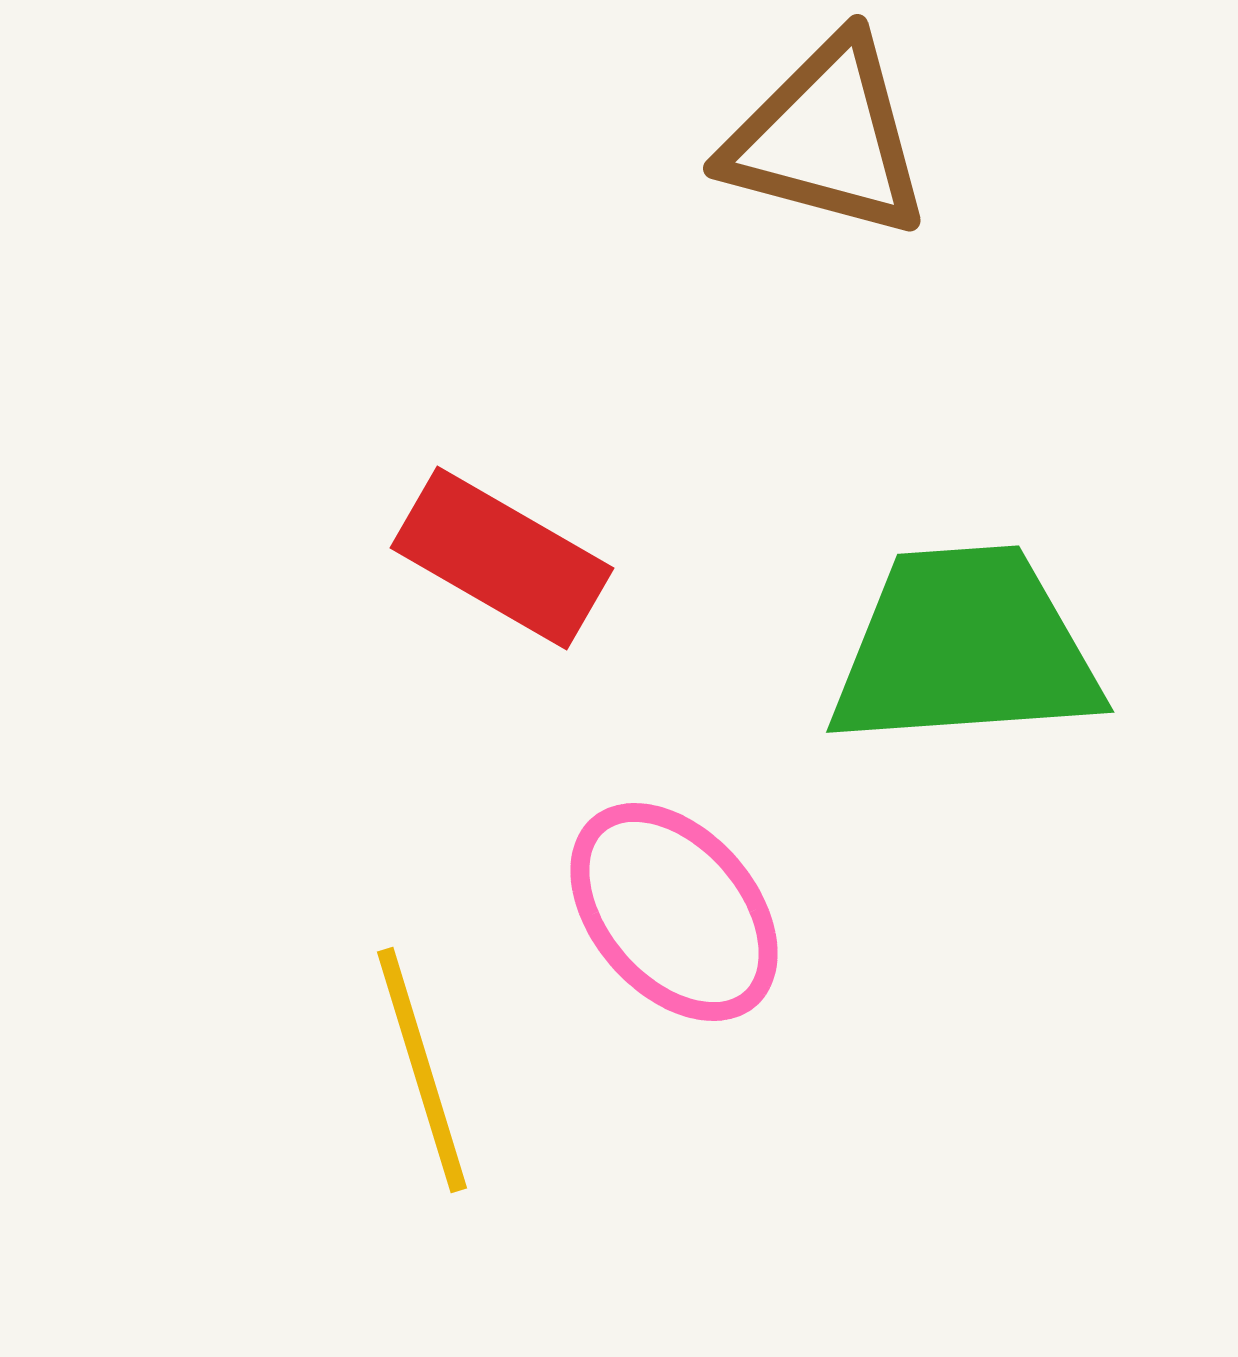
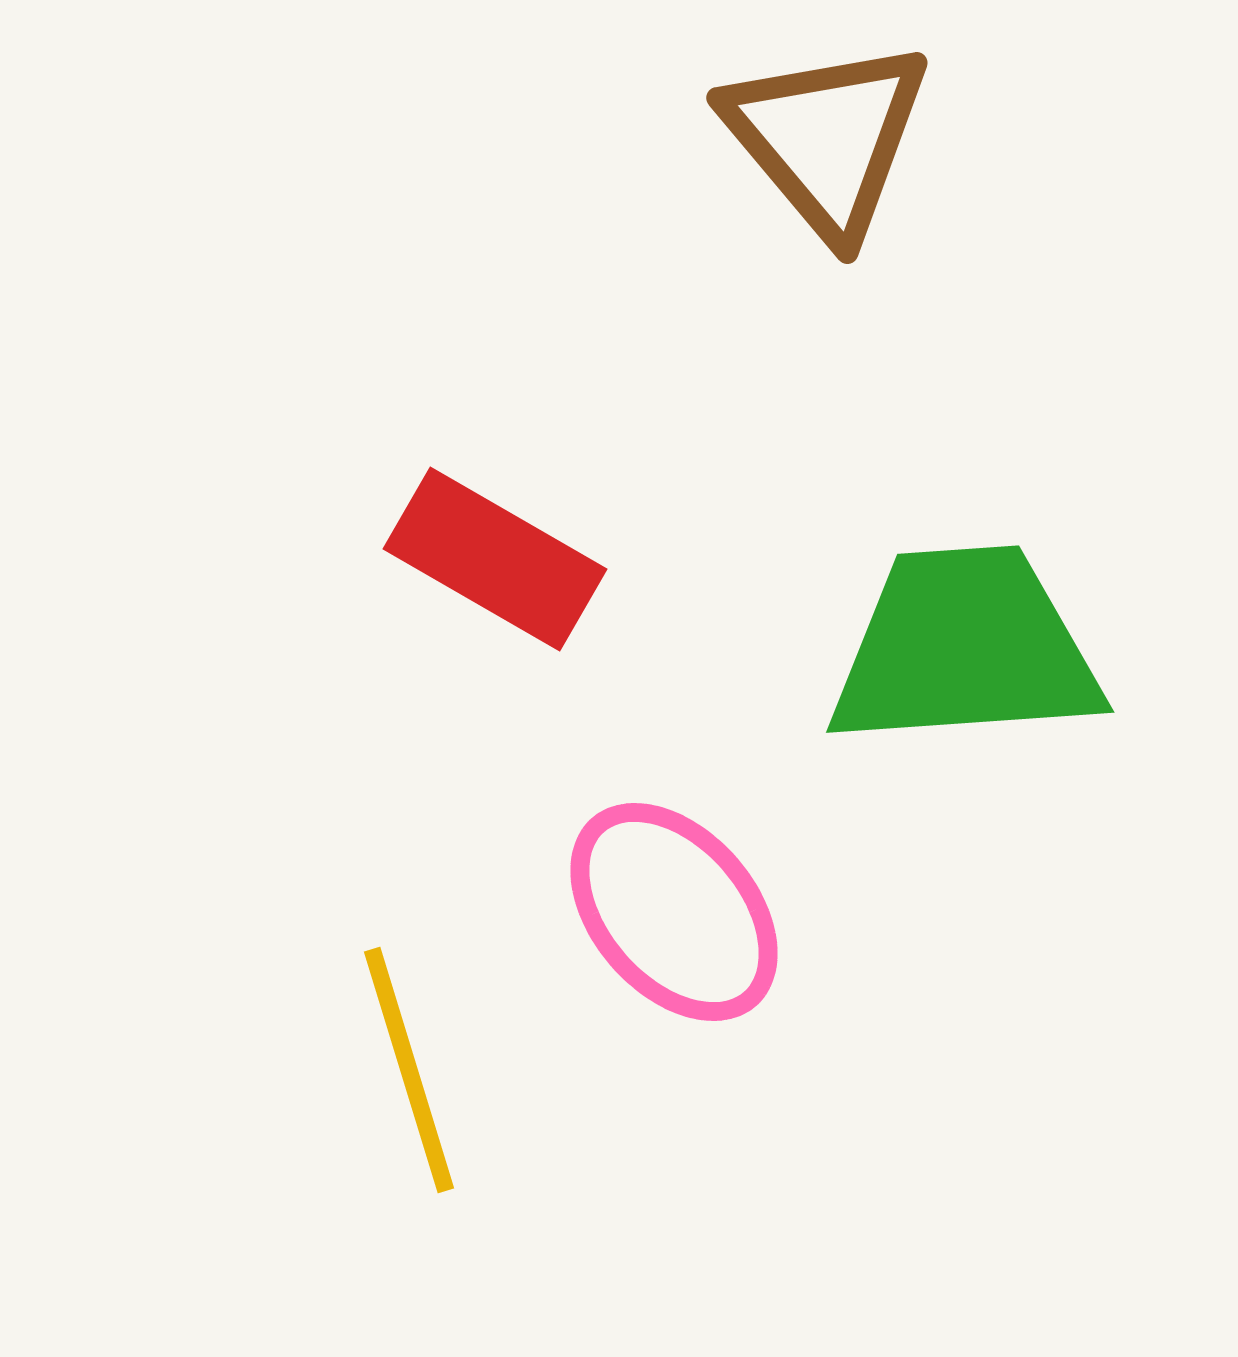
brown triangle: rotated 35 degrees clockwise
red rectangle: moved 7 px left, 1 px down
yellow line: moved 13 px left
